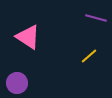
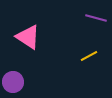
yellow line: rotated 12 degrees clockwise
purple circle: moved 4 px left, 1 px up
